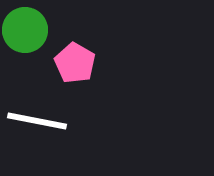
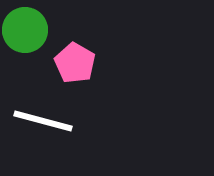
white line: moved 6 px right; rotated 4 degrees clockwise
